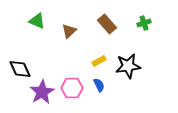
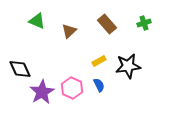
pink hexagon: rotated 25 degrees clockwise
